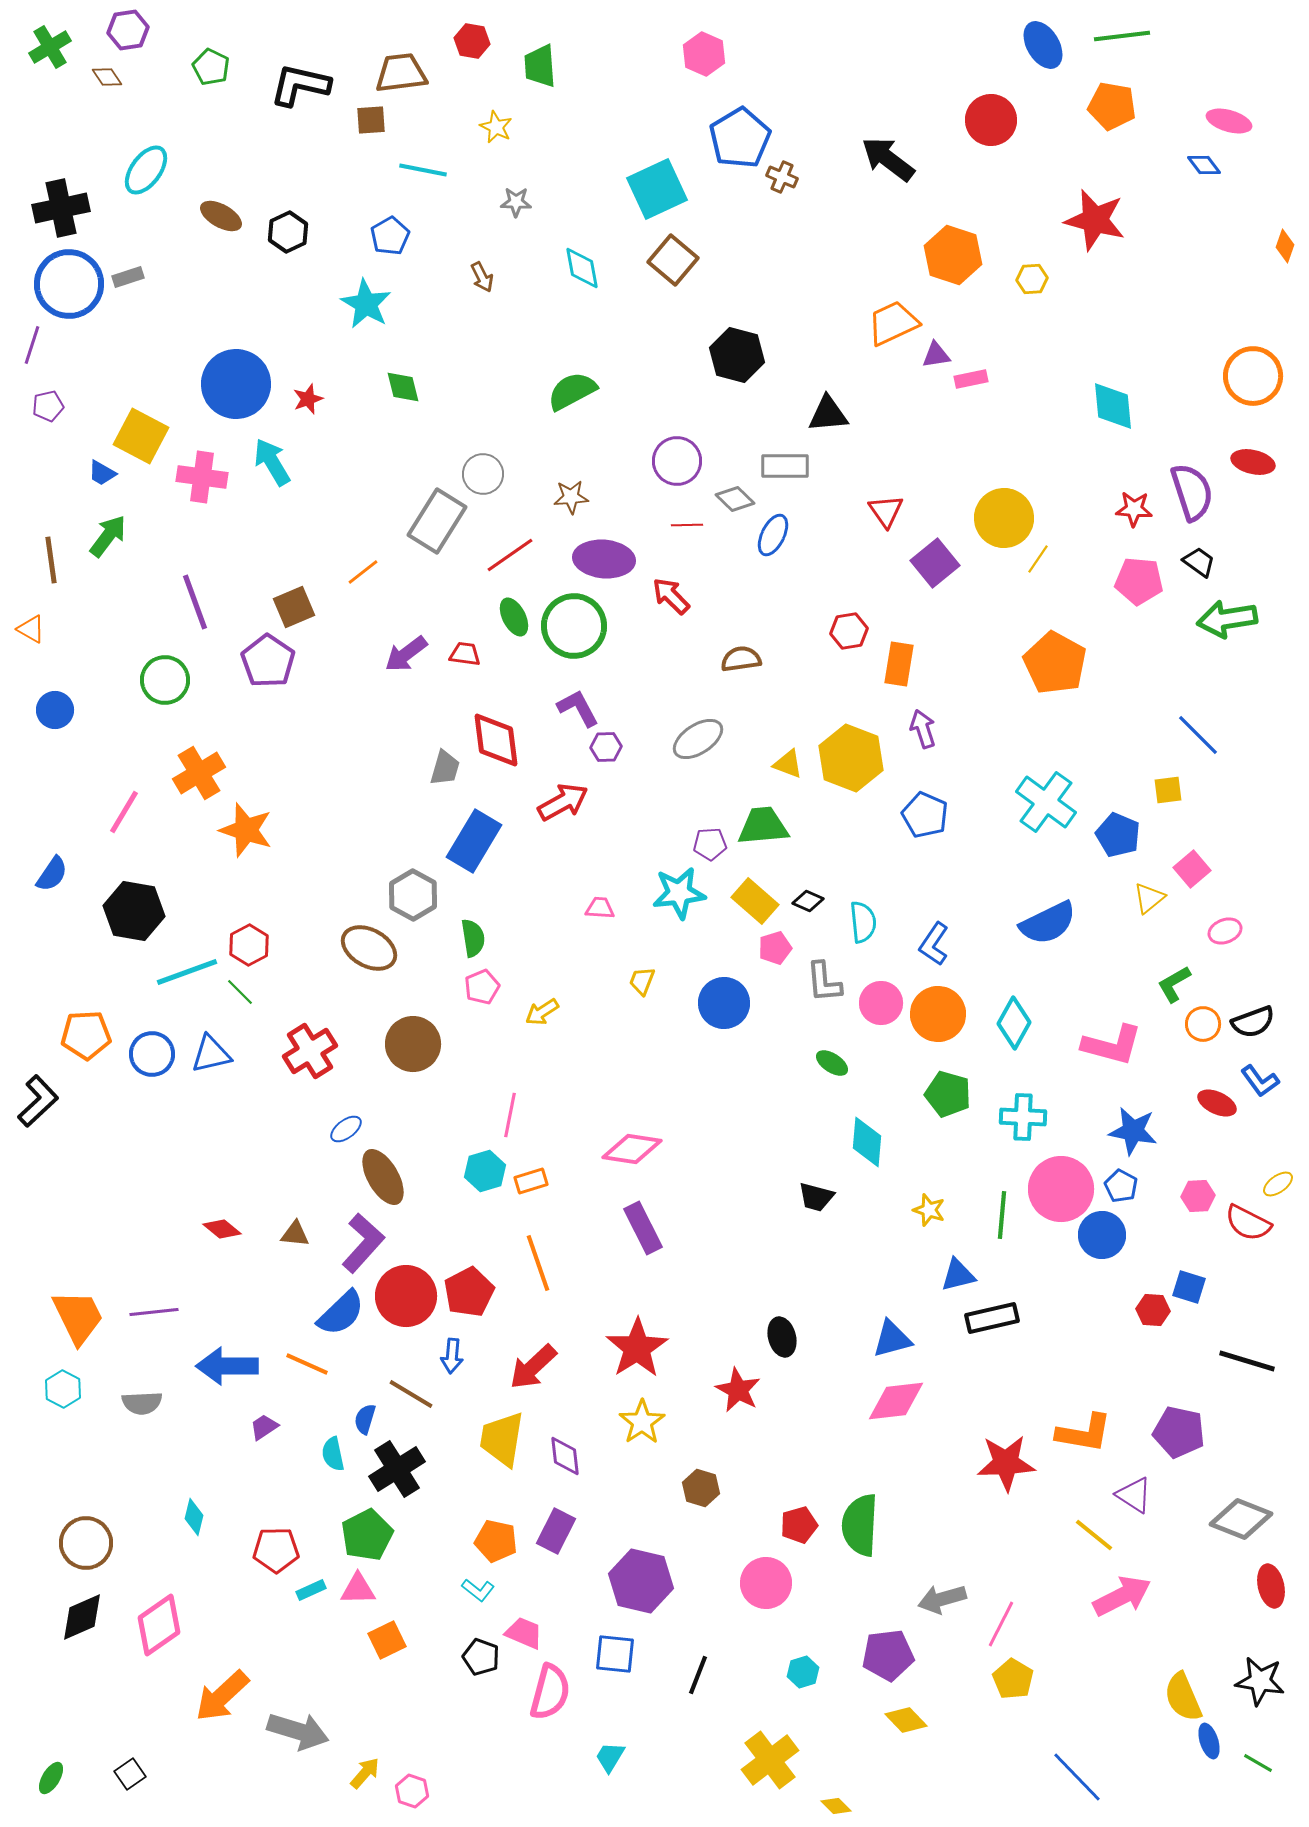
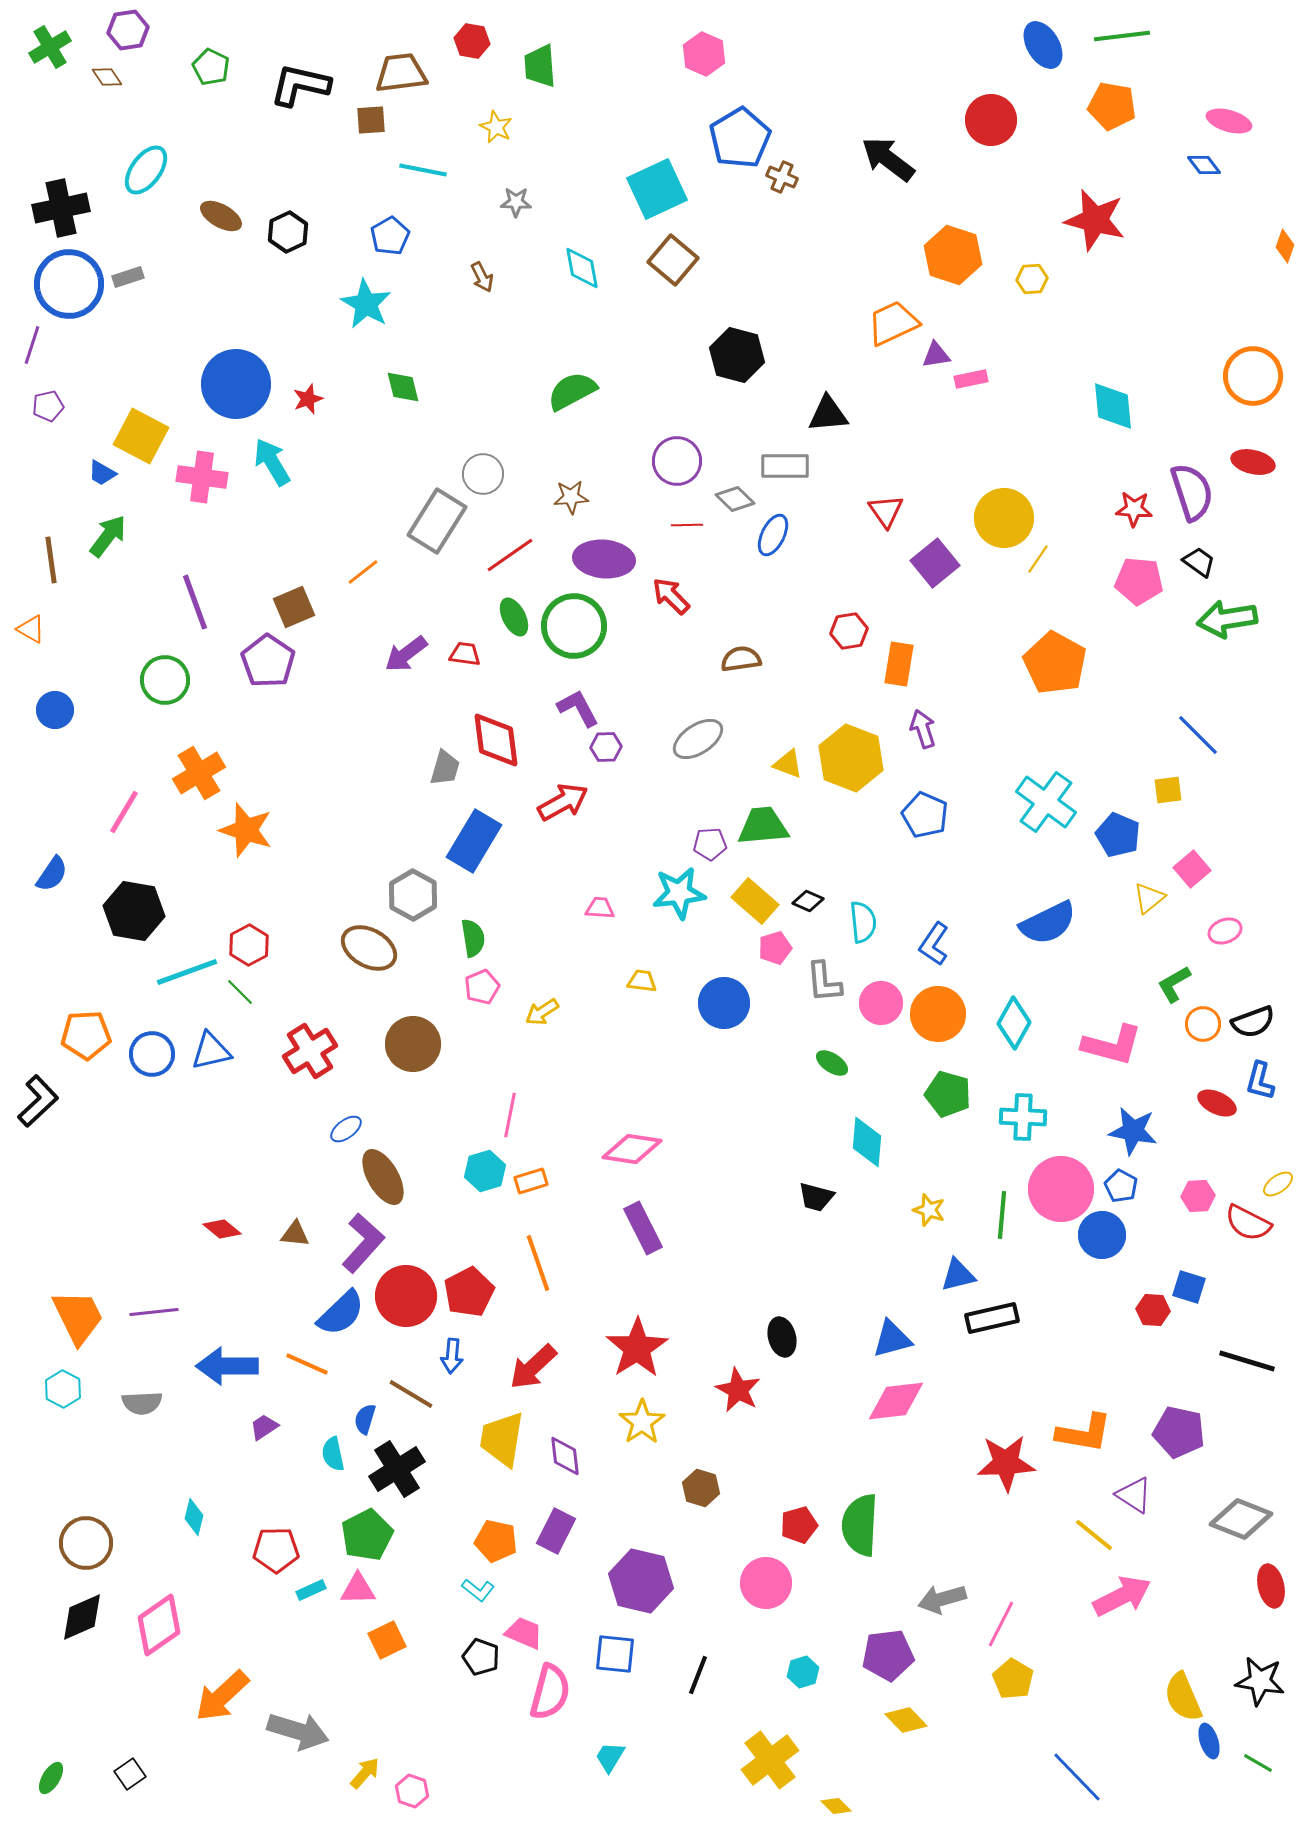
yellow trapezoid at (642, 981): rotated 76 degrees clockwise
blue triangle at (211, 1054): moved 3 px up
blue L-shape at (1260, 1081): rotated 51 degrees clockwise
